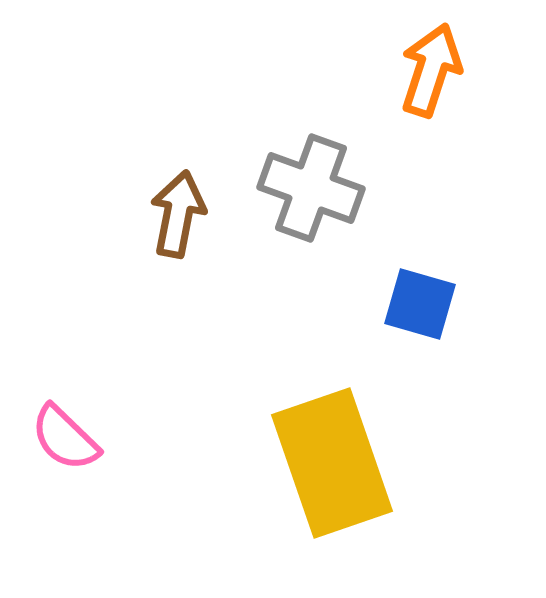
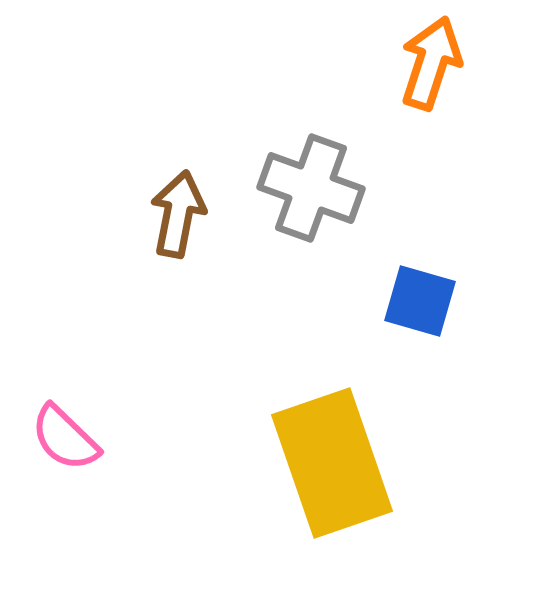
orange arrow: moved 7 px up
blue square: moved 3 px up
